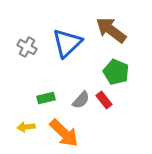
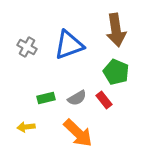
brown arrow: moved 5 px right; rotated 136 degrees counterclockwise
blue triangle: moved 2 px right, 2 px down; rotated 24 degrees clockwise
gray semicircle: moved 4 px left, 2 px up; rotated 18 degrees clockwise
orange arrow: moved 14 px right
